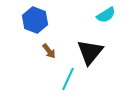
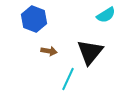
blue hexagon: moved 1 px left, 1 px up
brown arrow: rotated 42 degrees counterclockwise
